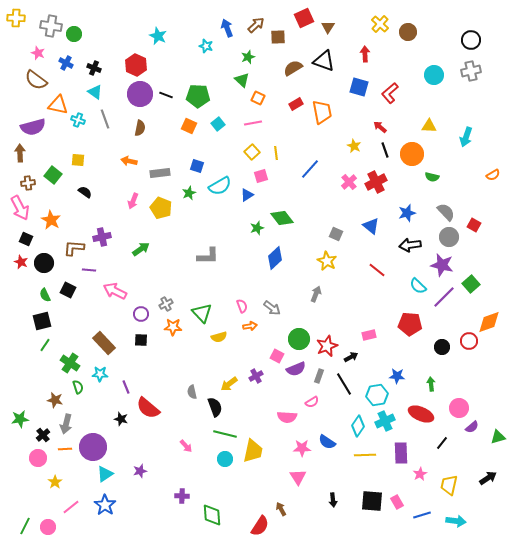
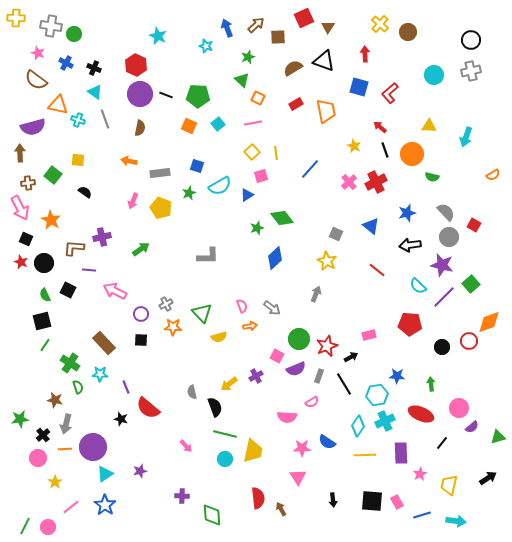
orange trapezoid at (322, 112): moved 4 px right, 1 px up
red semicircle at (260, 526): moved 2 px left, 28 px up; rotated 40 degrees counterclockwise
